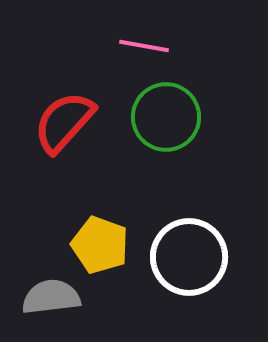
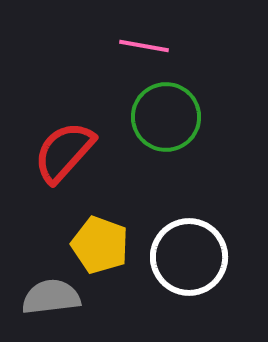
red semicircle: moved 30 px down
